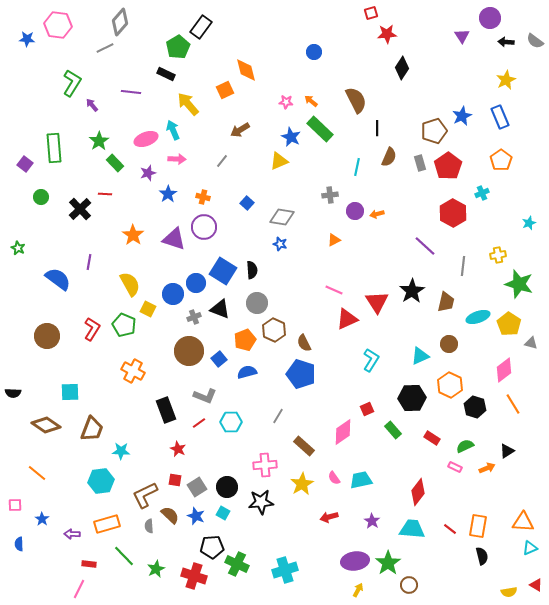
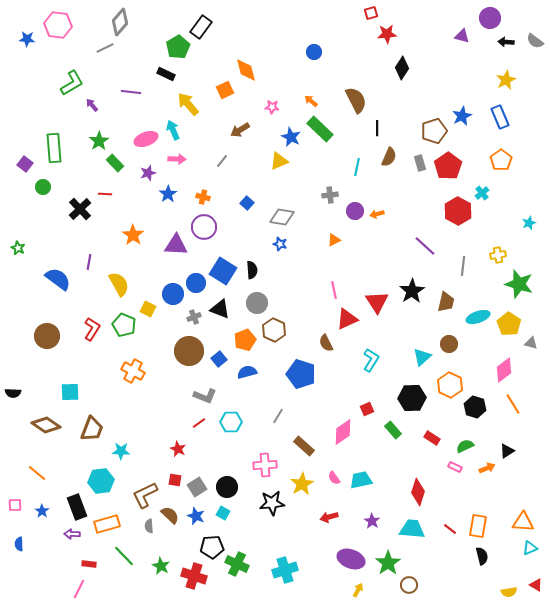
purple triangle at (462, 36): rotated 42 degrees counterclockwise
green L-shape at (72, 83): rotated 28 degrees clockwise
pink star at (286, 102): moved 14 px left, 5 px down
cyan cross at (482, 193): rotated 16 degrees counterclockwise
green circle at (41, 197): moved 2 px right, 10 px up
red hexagon at (453, 213): moved 5 px right, 2 px up
purple triangle at (174, 239): moved 2 px right, 6 px down; rotated 15 degrees counterclockwise
yellow semicircle at (130, 284): moved 11 px left
pink line at (334, 290): rotated 54 degrees clockwise
brown semicircle at (304, 343): moved 22 px right
cyan triangle at (420, 356): moved 2 px right, 1 px down; rotated 18 degrees counterclockwise
black rectangle at (166, 410): moved 89 px left, 97 px down
red diamond at (418, 492): rotated 20 degrees counterclockwise
black star at (261, 502): moved 11 px right, 1 px down
blue star at (42, 519): moved 8 px up
purple ellipse at (355, 561): moved 4 px left, 2 px up; rotated 28 degrees clockwise
green star at (156, 569): moved 5 px right, 3 px up; rotated 18 degrees counterclockwise
